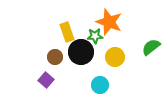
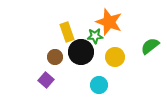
green semicircle: moved 1 px left, 1 px up
cyan circle: moved 1 px left
